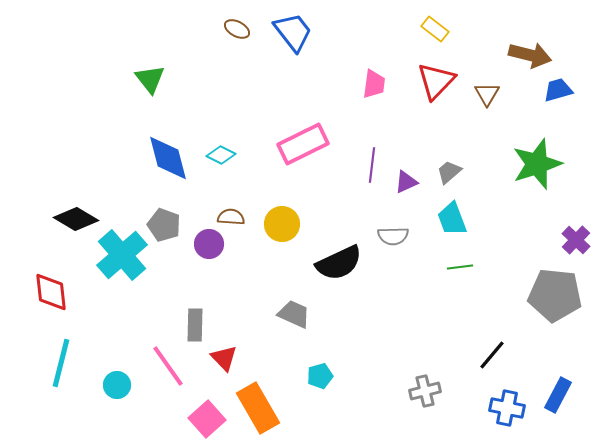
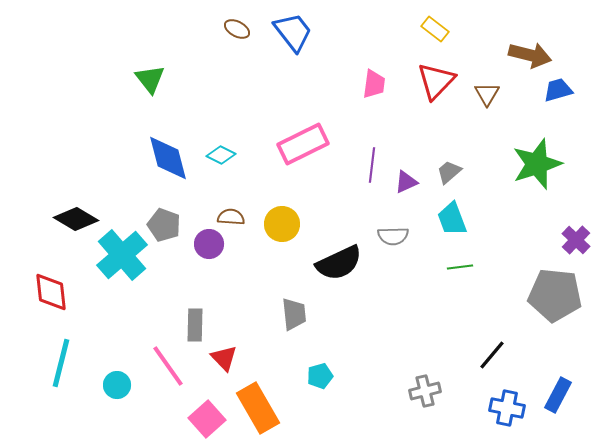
gray trapezoid at (294, 314): rotated 60 degrees clockwise
